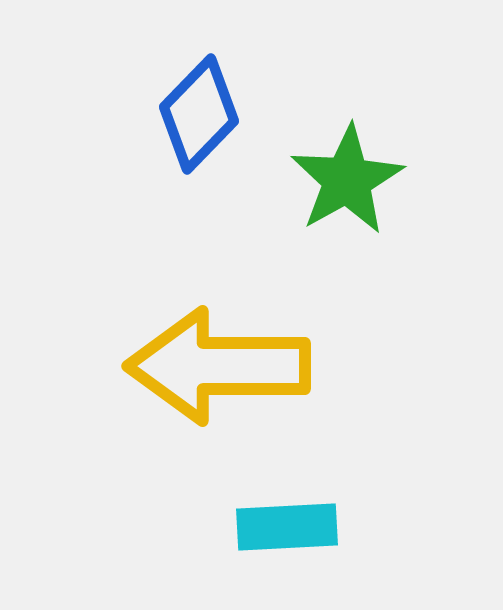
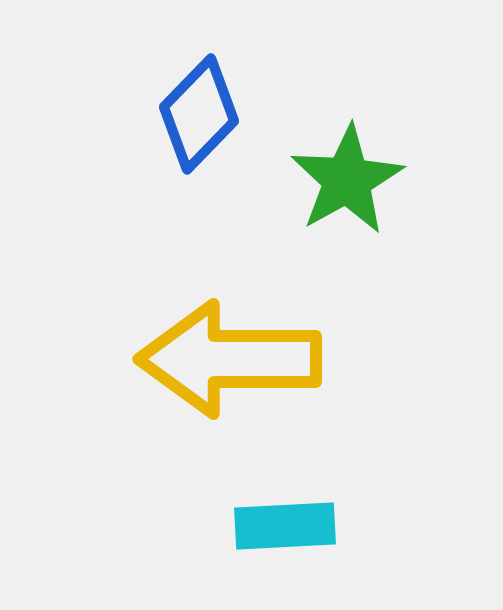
yellow arrow: moved 11 px right, 7 px up
cyan rectangle: moved 2 px left, 1 px up
